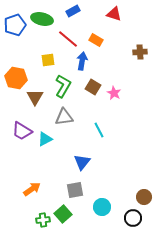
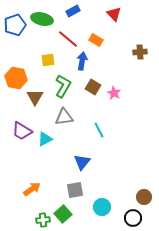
red triangle: rotated 28 degrees clockwise
